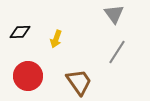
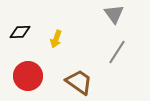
brown trapezoid: rotated 20 degrees counterclockwise
